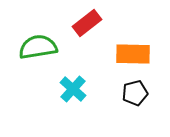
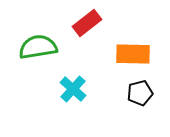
black pentagon: moved 5 px right
